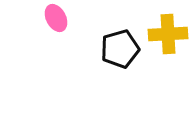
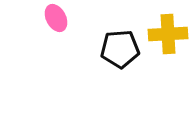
black pentagon: rotated 12 degrees clockwise
